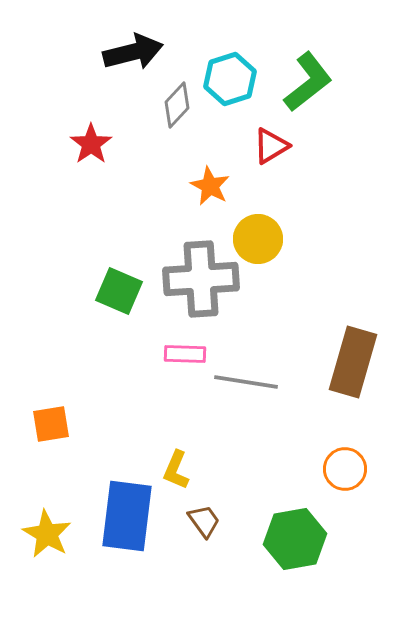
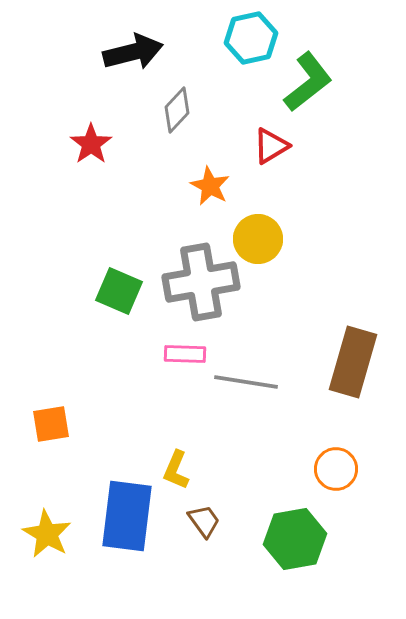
cyan hexagon: moved 21 px right, 41 px up; rotated 6 degrees clockwise
gray diamond: moved 5 px down
gray cross: moved 3 px down; rotated 6 degrees counterclockwise
orange circle: moved 9 px left
